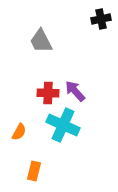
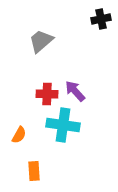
gray trapezoid: rotated 76 degrees clockwise
red cross: moved 1 px left, 1 px down
cyan cross: rotated 16 degrees counterclockwise
orange semicircle: moved 3 px down
orange rectangle: rotated 18 degrees counterclockwise
